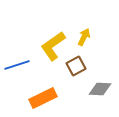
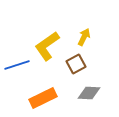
yellow L-shape: moved 6 px left
brown square: moved 2 px up
gray diamond: moved 11 px left, 4 px down
